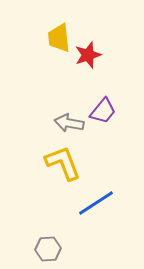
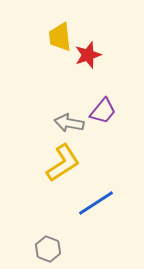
yellow trapezoid: moved 1 px right, 1 px up
yellow L-shape: rotated 78 degrees clockwise
gray hexagon: rotated 25 degrees clockwise
